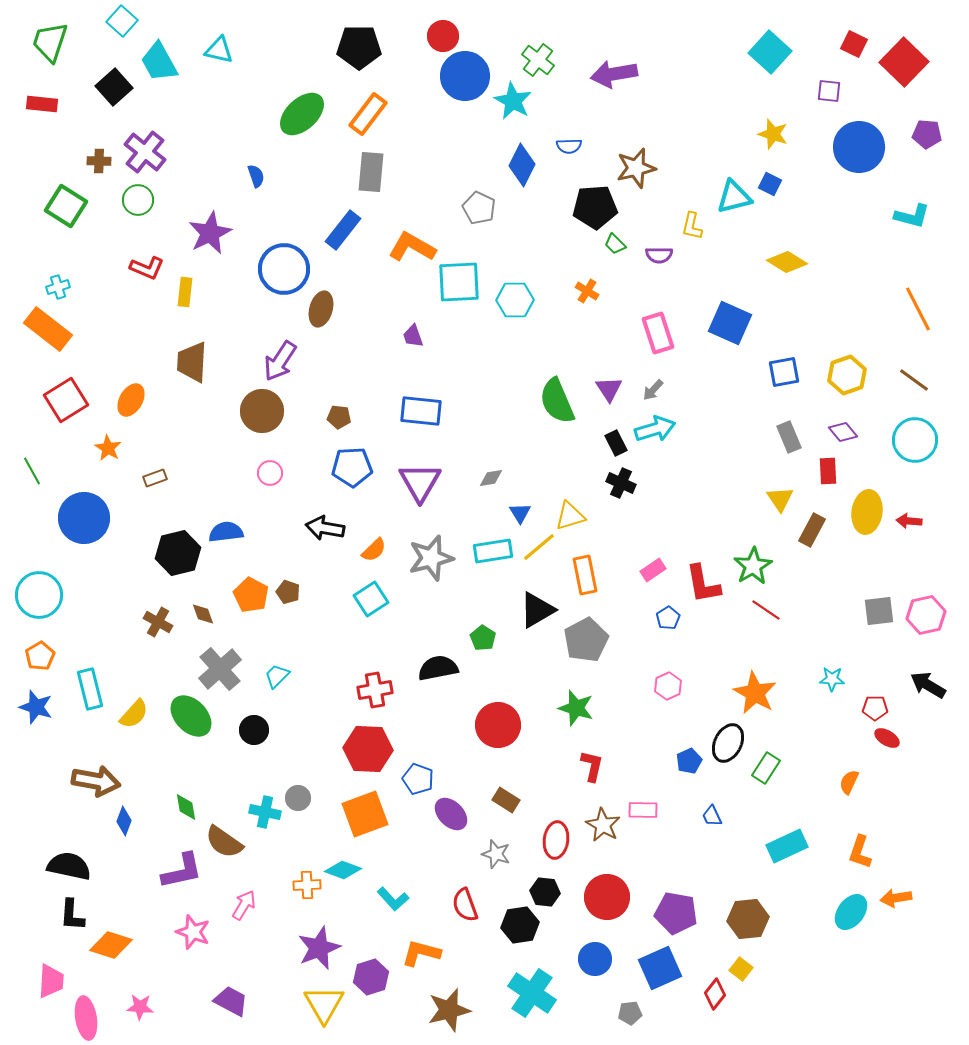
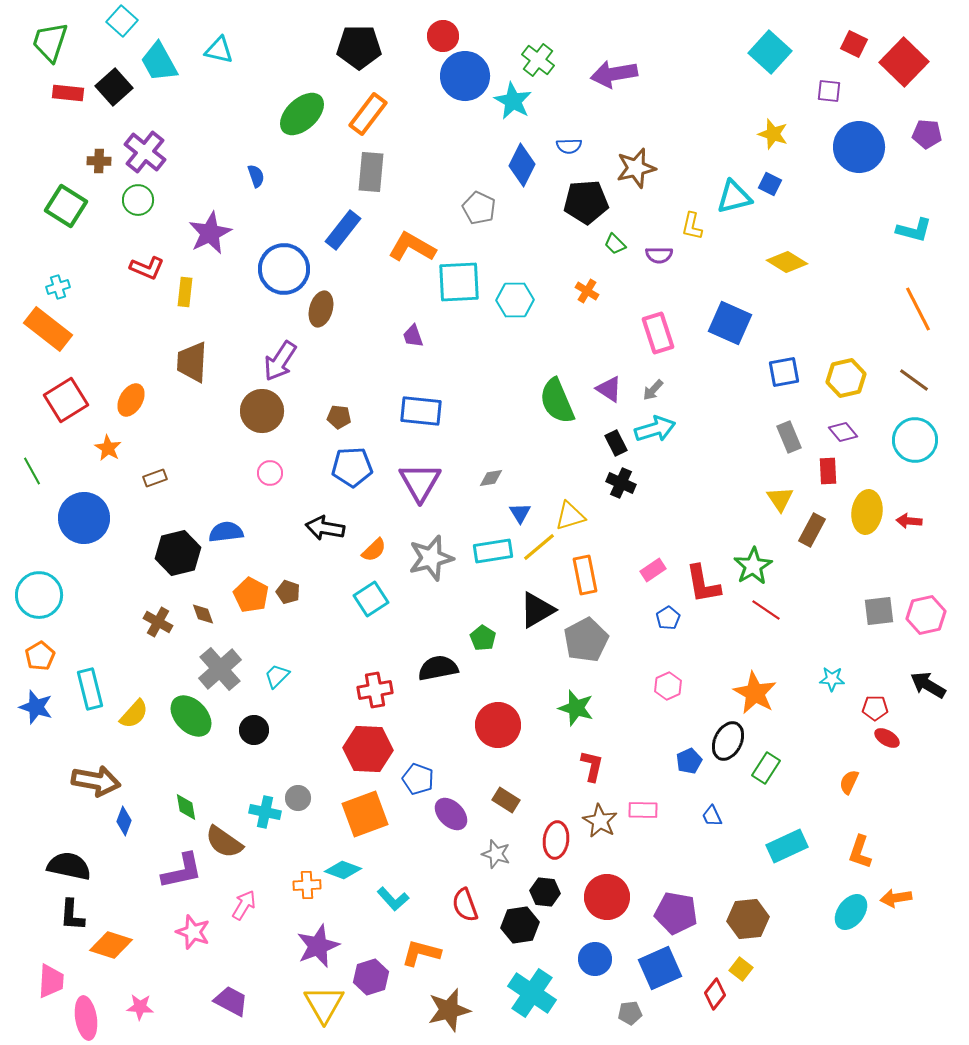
red rectangle at (42, 104): moved 26 px right, 11 px up
black pentagon at (595, 207): moved 9 px left, 5 px up
cyan L-shape at (912, 216): moved 2 px right, 14 px down
yellow hexagon at (847, 375): moved 1 px left, 3 px down; rotated 6 degrees clockwise
purple triangle at (609, 389): rotated 24 degrees counterclockwise
black ellipse at (728, 743): moved 2 px up
brown star at (603, 825): moved 3 px left, 4 px up
purple star at (319, 948): moved 1 px left, 2 px up
